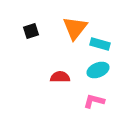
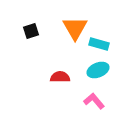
orange triangle: rotated 8 degrees counterclockwise
cyan rectangle: moved 1 px left
pink L-shape: rotated 35 degrees clockwise
